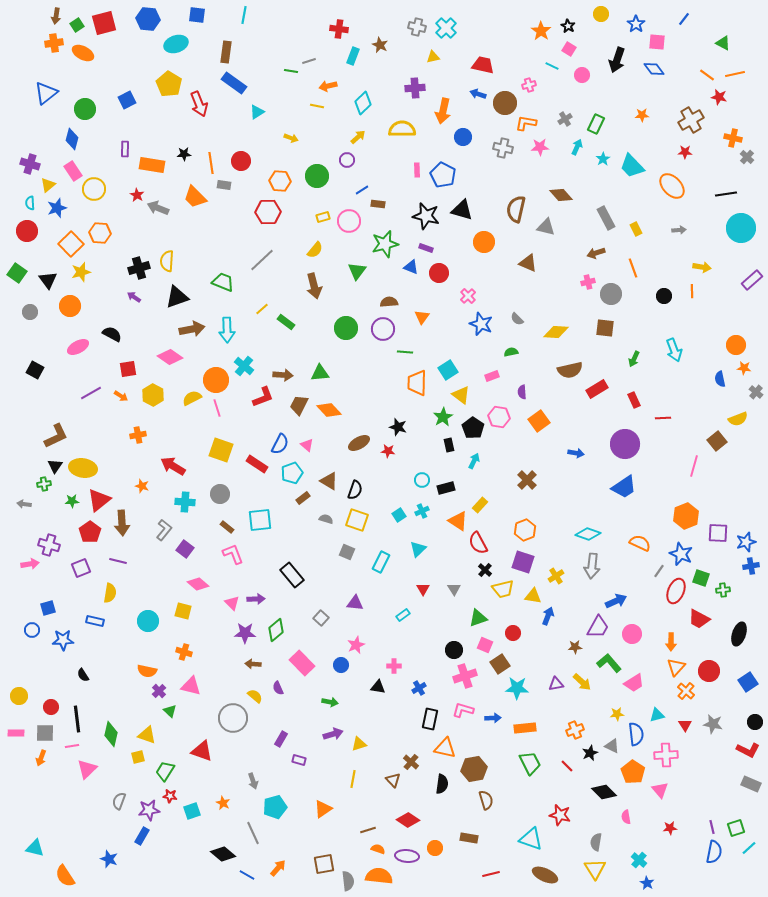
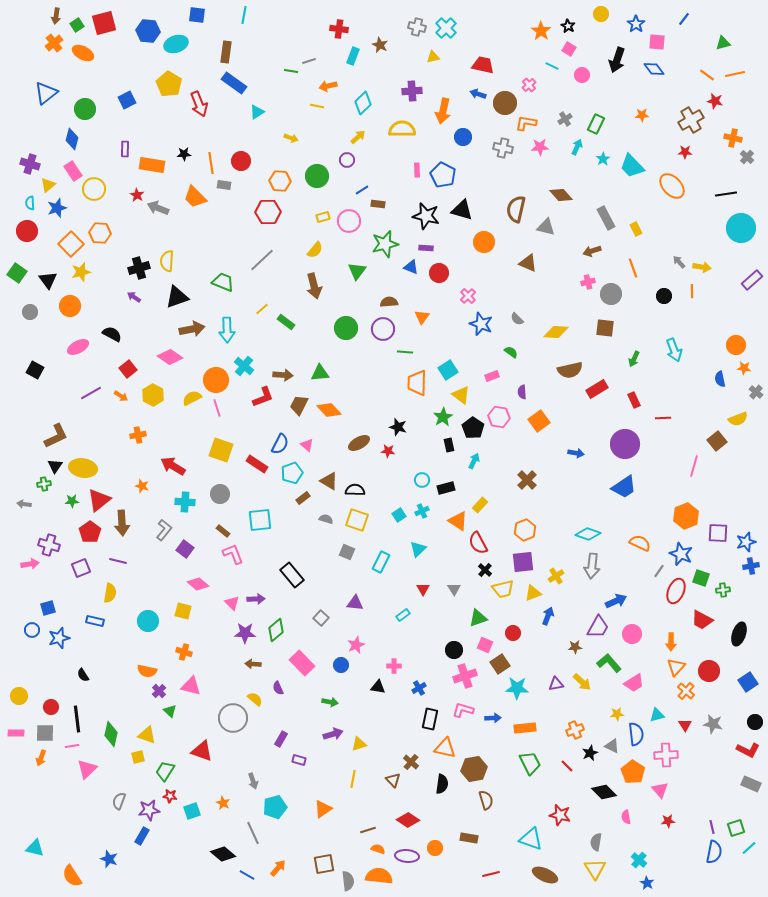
blue hexagon at (148, 19): moved 12 px down
orange cross at (54, 43): rotated 30 degrees counterclockwise
green triangle at (723, 43): rotated 42 degrees counterclockwise
pink cross at (529, 85): rotated 24 degrees counterclockwise
purple cross at (415, 88): moved 3 px left, 3 px down
red star at (719, 97): moved 4 px left, 4 px down
gray arrow at (679, 230): moved 32 px down; rotated 128 degrees counterclockwise
purple rectangle at (426, 248): rotated 16 degrees counterclockwise
brown arrow at (596, 253): moved 4 px left, 2 px up
green semicircle at (511, 352): rotated 48 degrees clockwise
red square at (128, 369): rotated 30 degrees counterclockwise
black semicircle at (355, 490): rotated 108 degrees counterclockwise
brown rectangle at (227, 527): moved 4 px left, 4 px down
purple square at (523, 562): rotated 25 degrees counterclockwise
yellow triangle at (533, 596): moved 3 px up; rotated 30 degrees counterclockwise
red trapezoid at (699, 619): moved 3 px right, 1 px down
blue star at (63, 640): moved 4 px left, 2 px up; rotated 15 degrees counterclockwise
yellow semicircle at (255, 696): moved 3 px down
red star at (670, 828): moved 2 px left, 7 px up
orange semicircle at (65, 876): moved 7 px right
